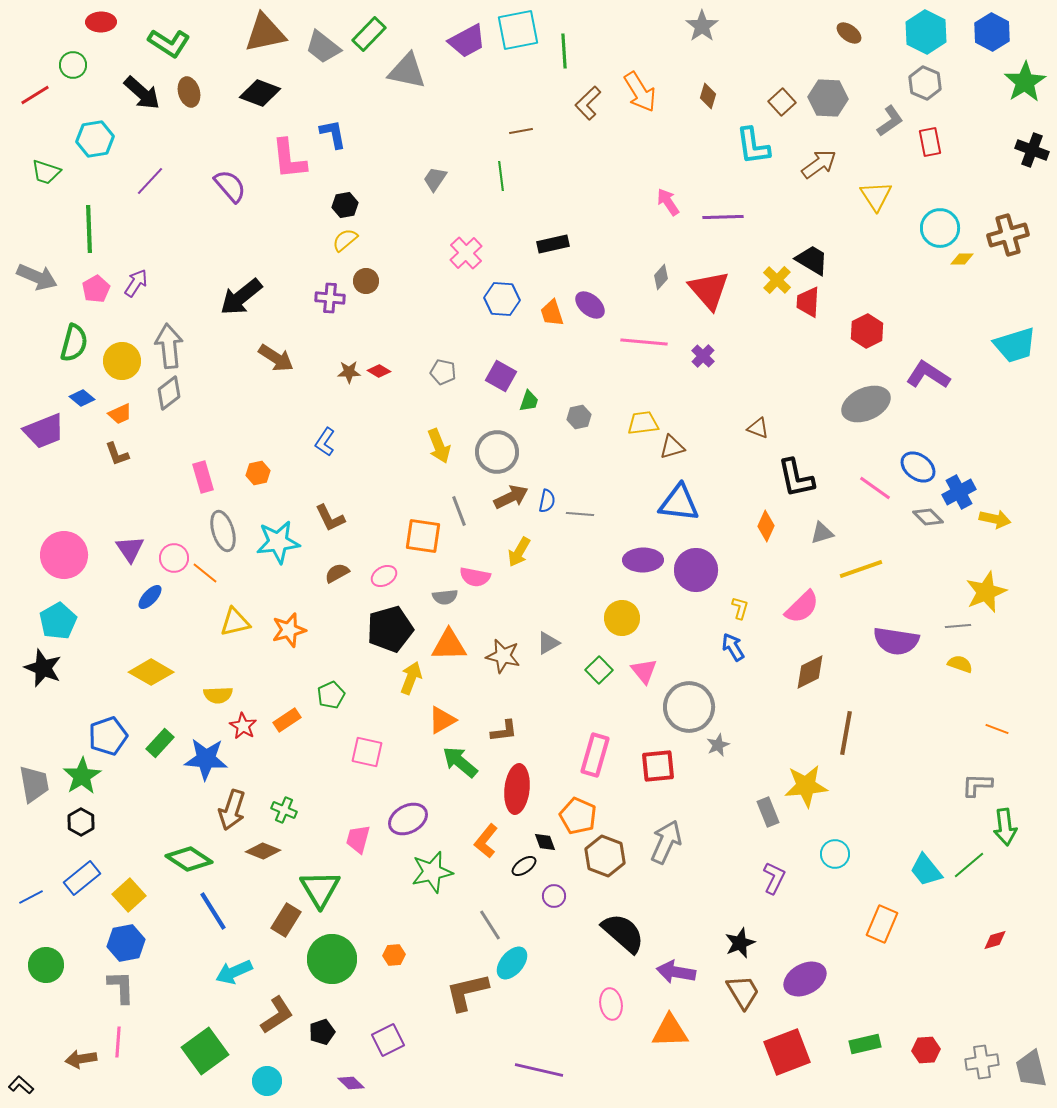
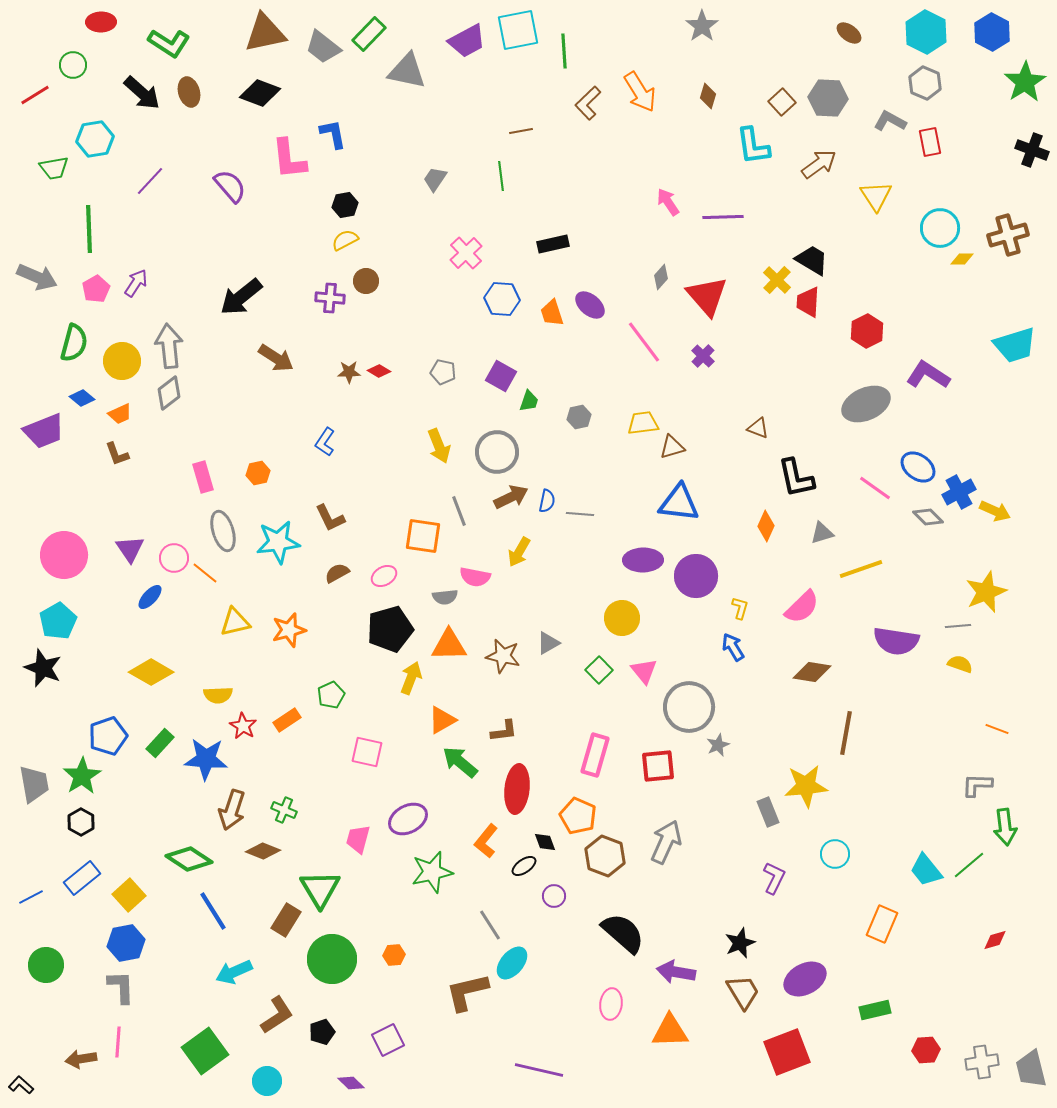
gray L-shape at (890, 121): rotated 116 degrees counterclockwise
green trapezoid at (46, 172): moved 8 px right, 4 px up; rotated 28 degrees counterclockwise
yellow semicircle at (345, 240): rotated 12 degrees clockwise
red triangle at (709, 290): moved 2 px left, 6 px down
pink line at (644, 342): rotated 48 degrees clockwise
yellow arrow at (995, 519): moved 8 px up; rotated 12 degrees clockwise
purple circle at (696, 570): moved 6 px down
brown diamond at (810, 672): moved 2 px right; rotated 36 degrees clockwise
pink ellipse at (611, 1004): rotated 16 degrees clockwise
green rectangle at (865, 1044): moved 10 px right, 34 px up
